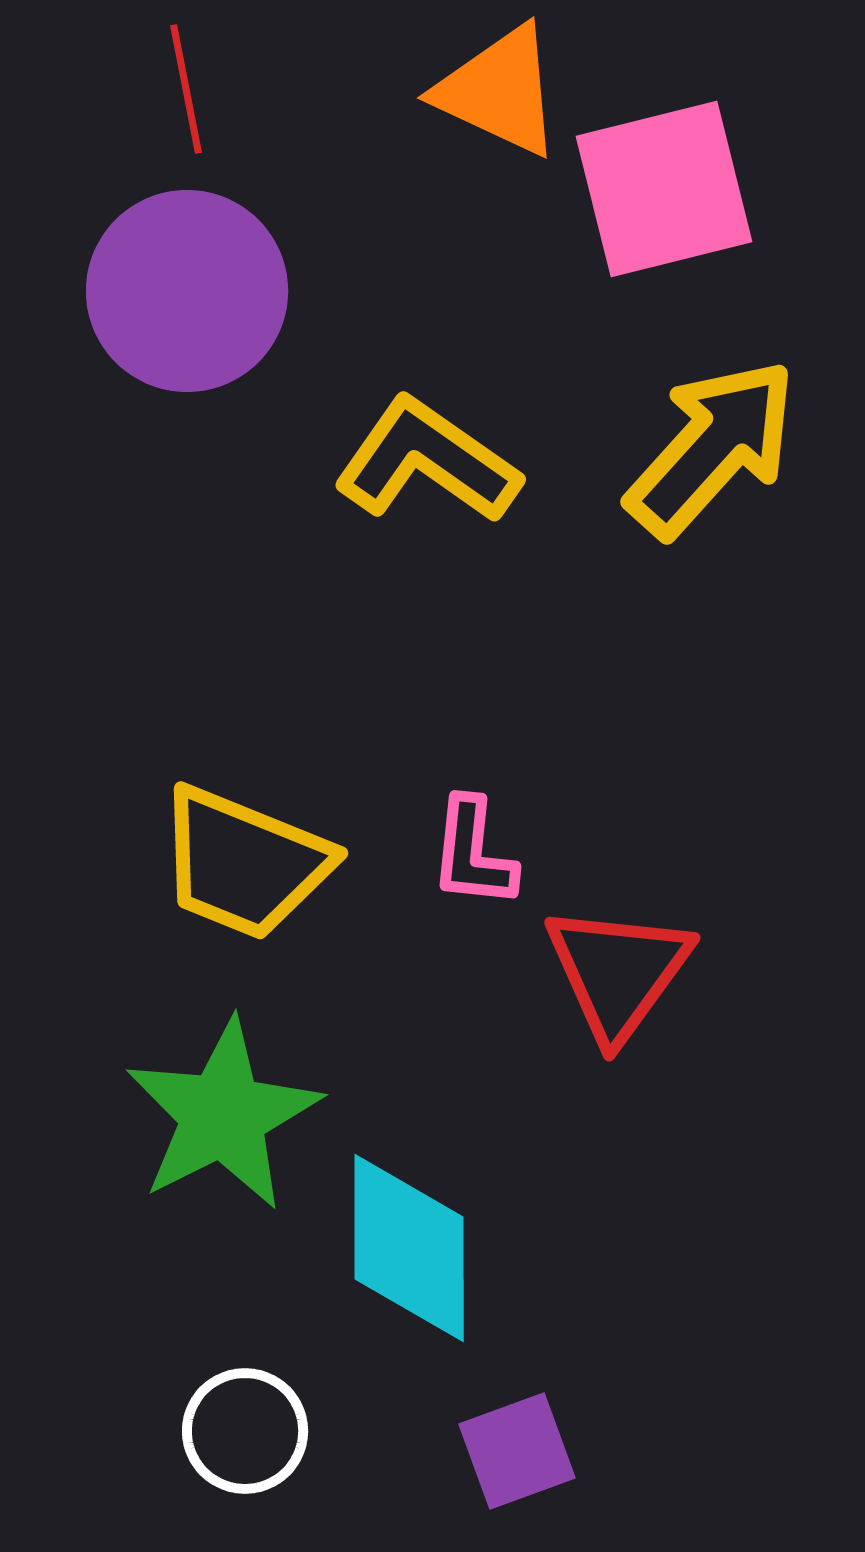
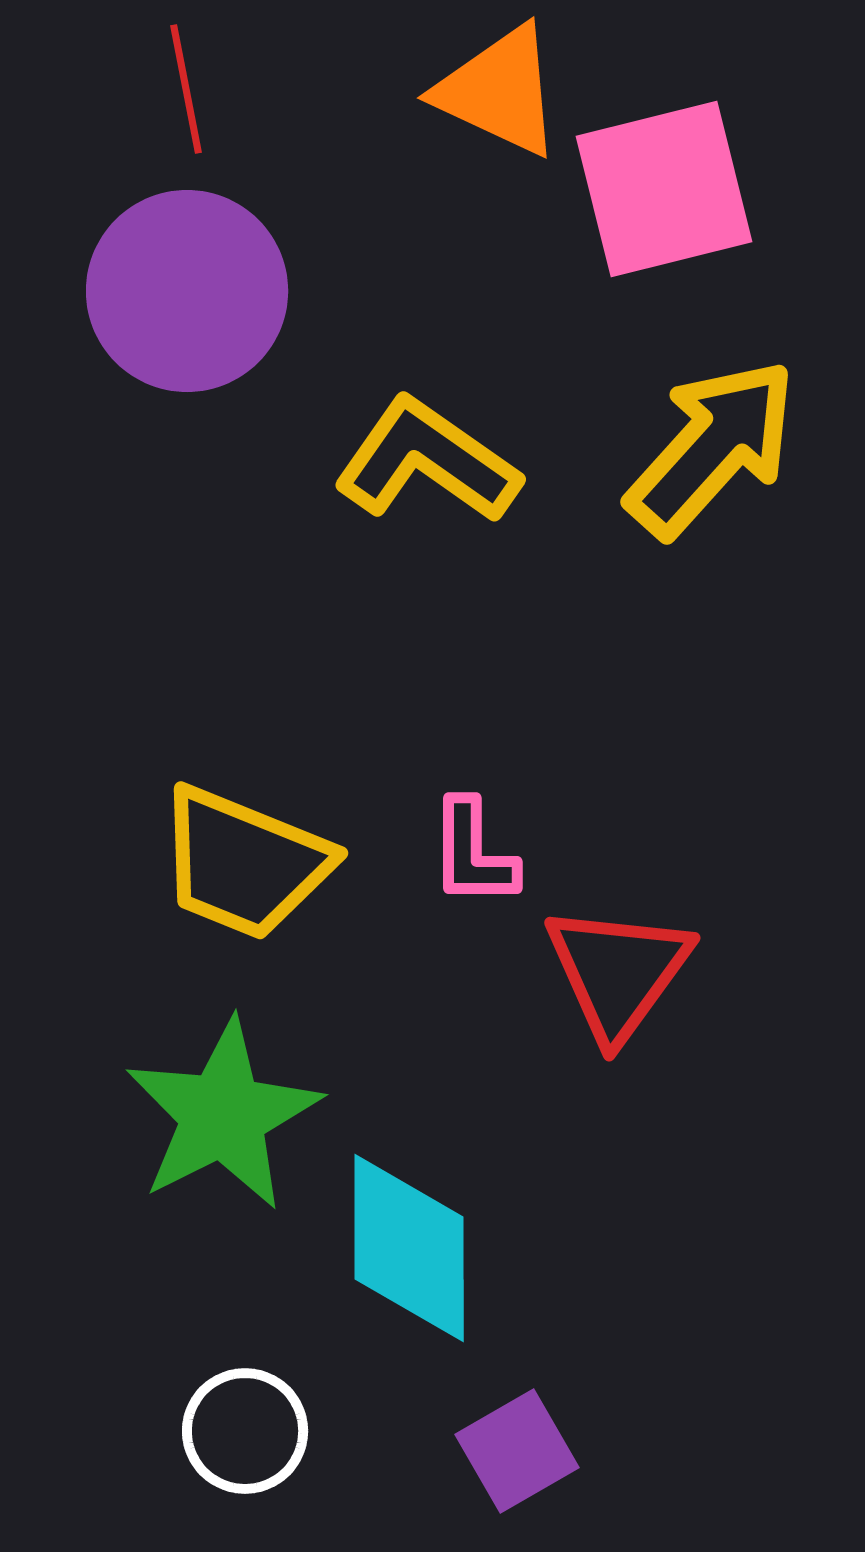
pink L-shape: rotated 6 degrees counterclockwise
purple square: rotated 10 degrees counterclockwise
